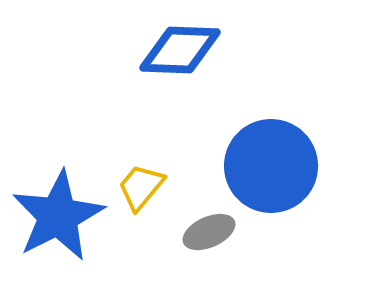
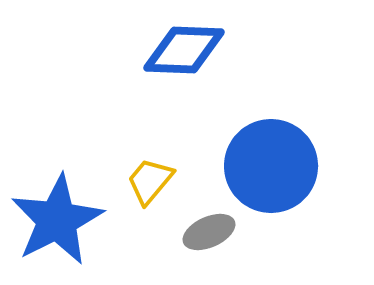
blue diamond: moved 4 px right
yellow trapezoid: moved 9 px right, 6 px up
blue star: moved 1 px left, 4 px down
